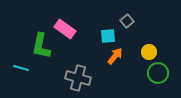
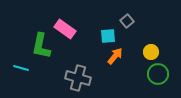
yellow circle: moved 2 px right
green circle: moved 1 px down
